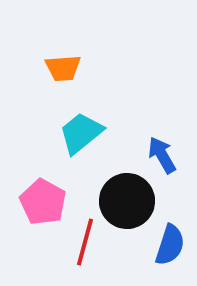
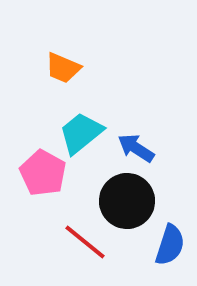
orange trapezoid: rotated 27 degrees clockwise
blue arrow: moved 26 px left, 7 px up; rotated 27 degrees counterclockwise
pink pentagon: moved 29 px up
red line: rotated 66 degrees counterclockwise
